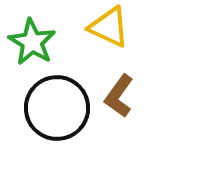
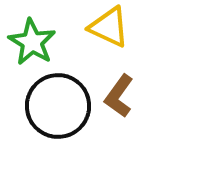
black circle: moved 1 px right, 2 px up
